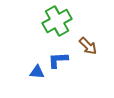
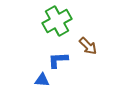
blue triangle: moved 5 px right, 8 px down
